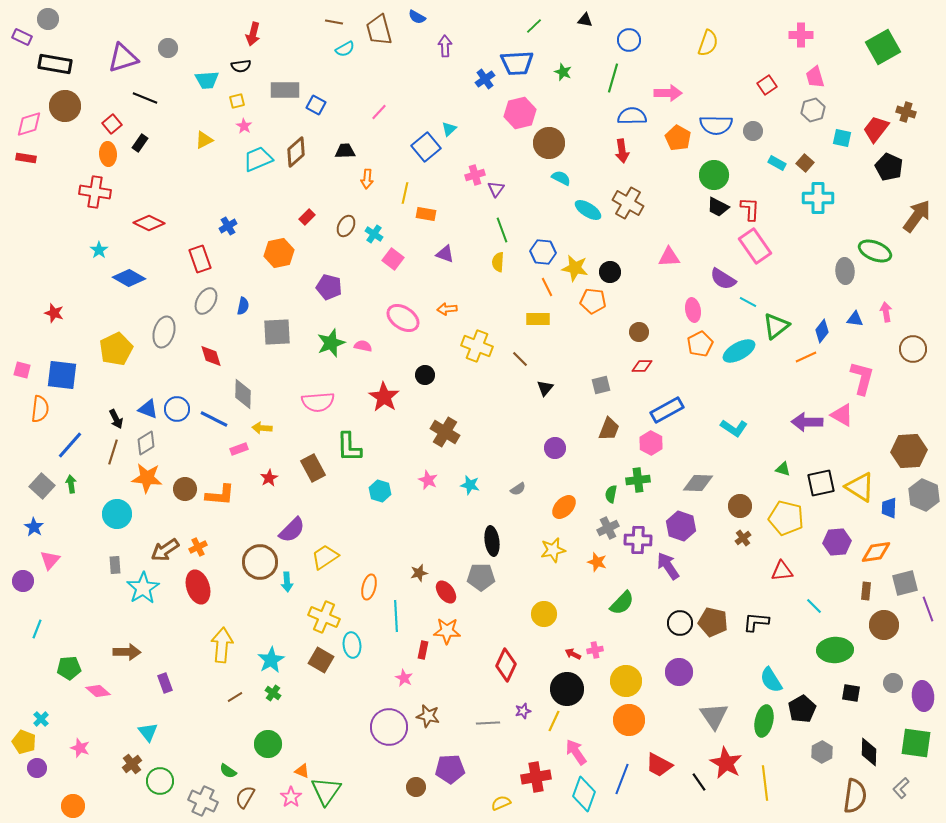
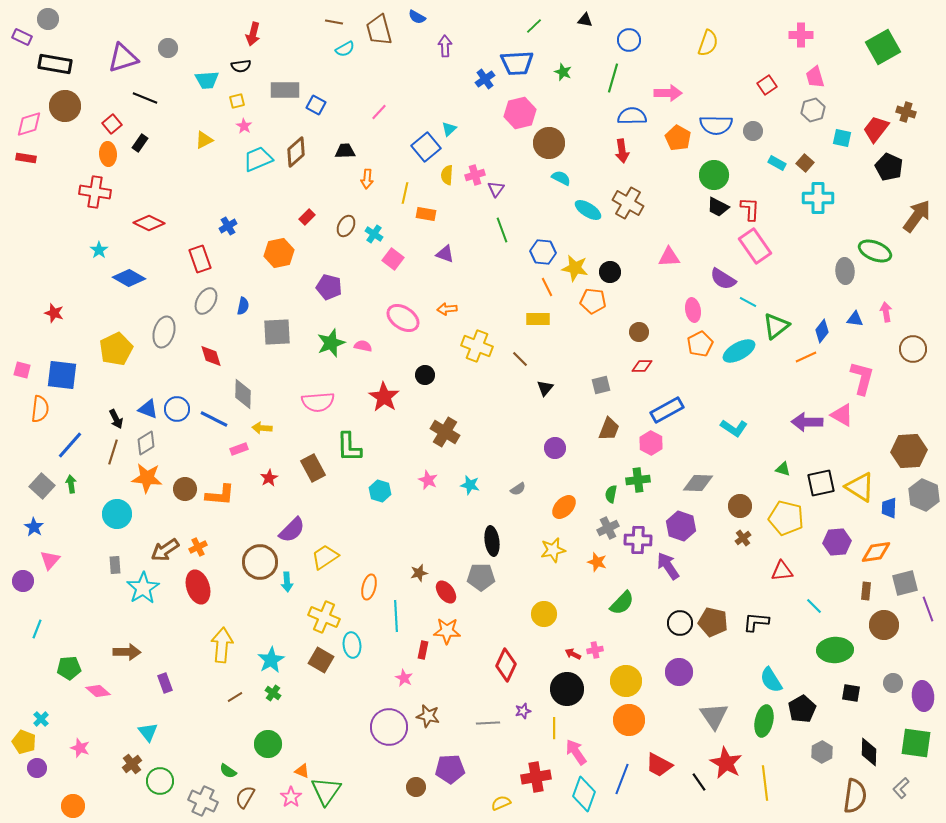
yellow semicircle at (498, 262): moved 51 px left, 87 px up
yellow line at (554, 721): moved 7 px down; rotated 25 degrees counterclockwise
